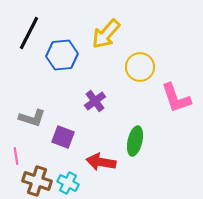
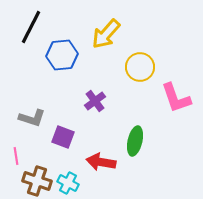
black line: moved 2 px right, 6 px up
